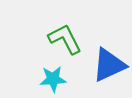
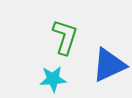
green L-shape: moved 2 px up; rotated 45 degrees clockwise
